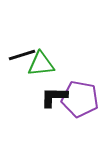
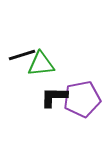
purple pentagon: moved 2 px right; rotated 21 degrees counterclockwise
